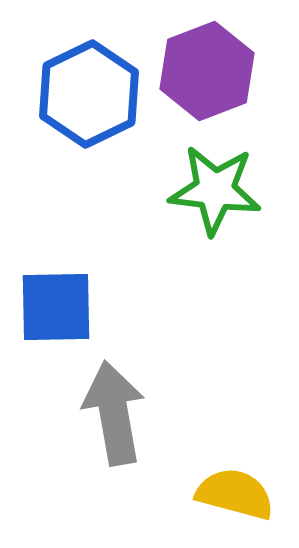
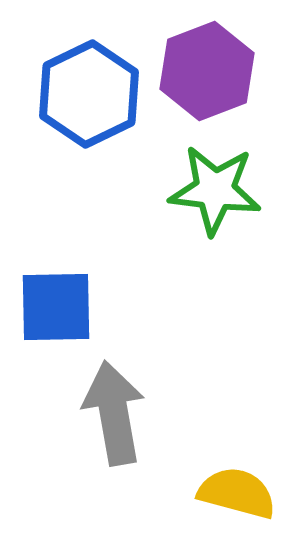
yellow semicircle: moved 2 px right, 1 px up
